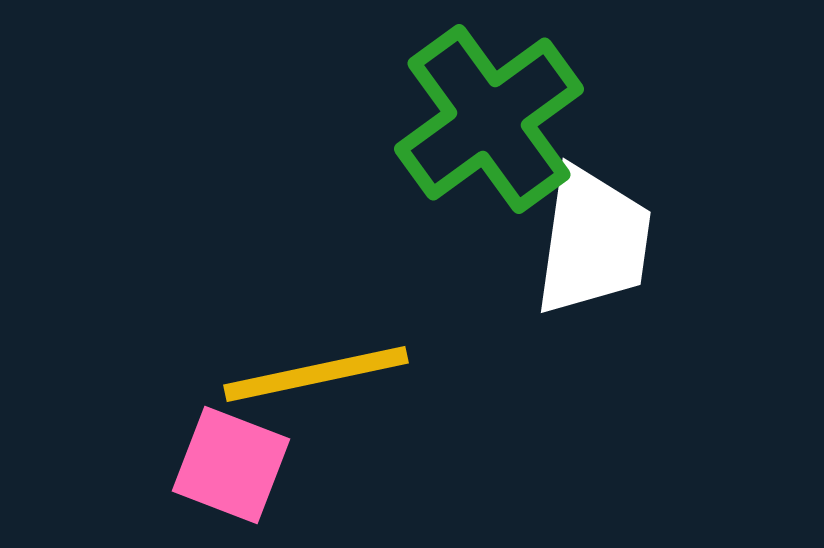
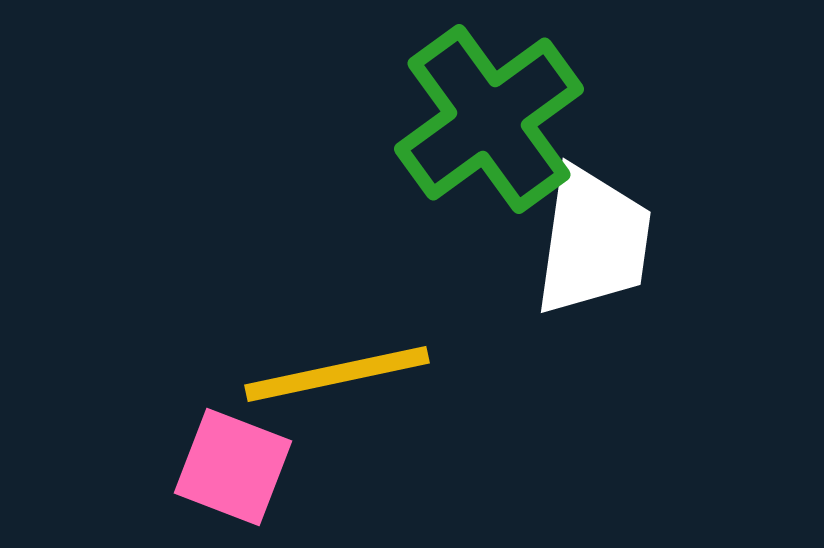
yellow line: moved 21 px right
pink square: moved 2 px right, 2 px down
